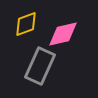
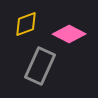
pink diamond: moved 6 px right; rotated 40 degrees clockwise
